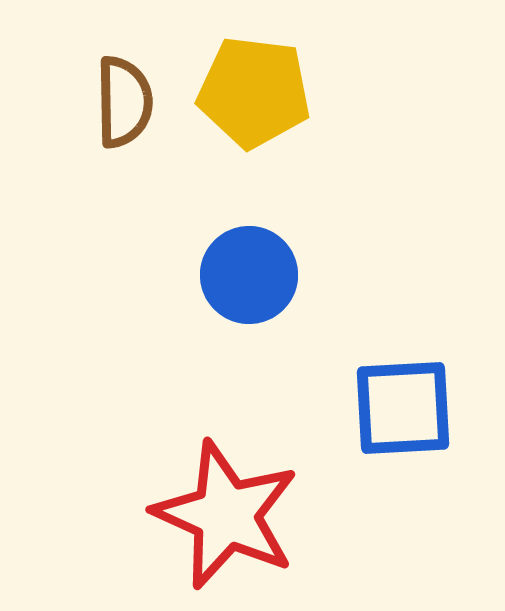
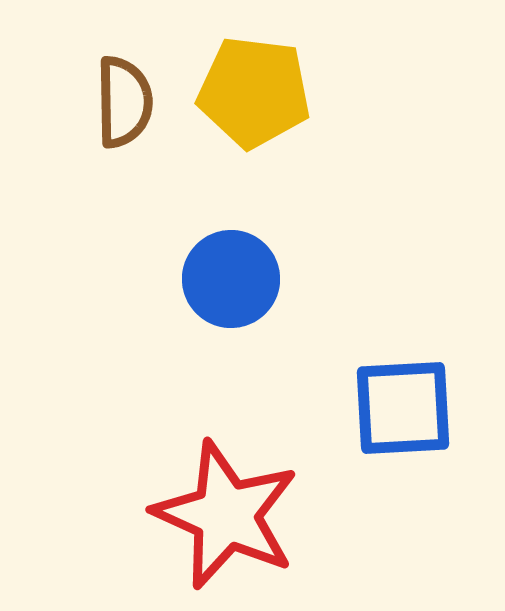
blue circle: moved 18 px left, 4 px down
